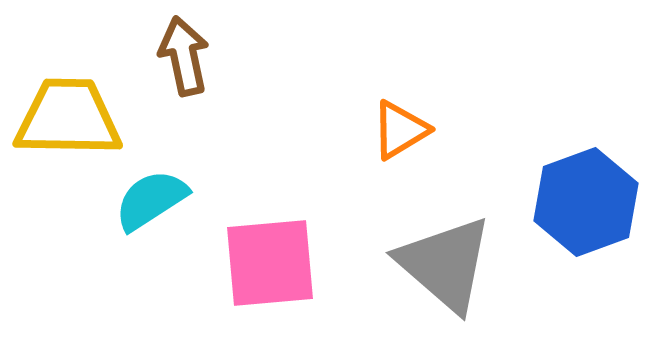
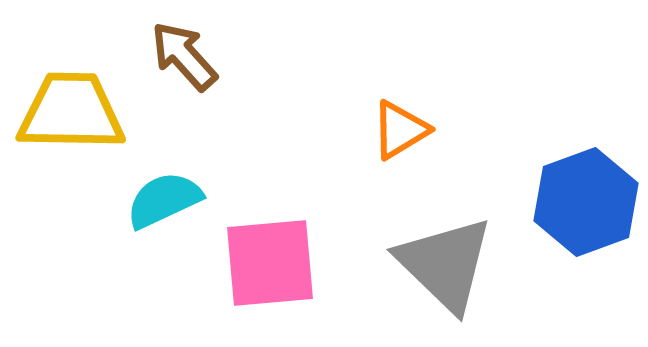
brown arrow: rotated 30 degrees counterclockwise
yellow trapezoid: moved 3 px right, 6 px up
cyan semicircle: moved 13 px right; rotated 8 degrees clockwise
gray triangle: rotated 3 degrees clockwise
